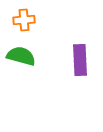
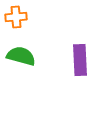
orange cross: moved 8 px left, 3 px up
